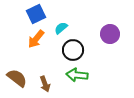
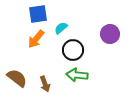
blue square: moved 2 px right; rotated 18 degrees clockwise
